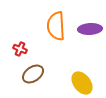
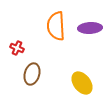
purple ellipse: moved 1 px up
red cross: moved 3 px left, 1 px up
brown ellipse: moved 1 px left; rotated 40 degrees counterclockwise
